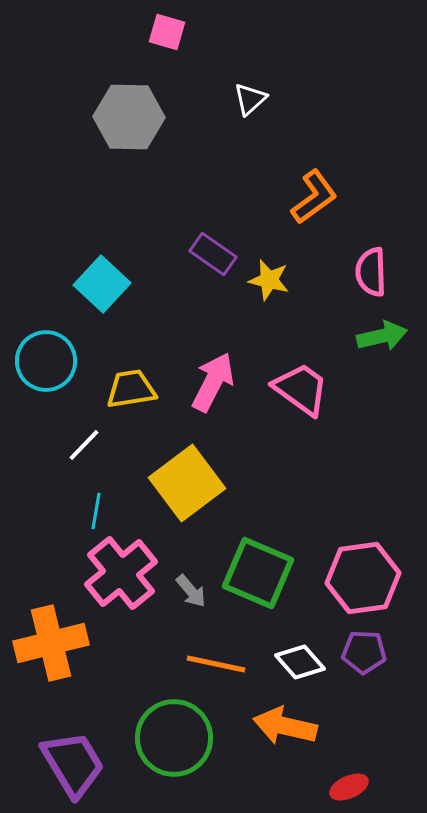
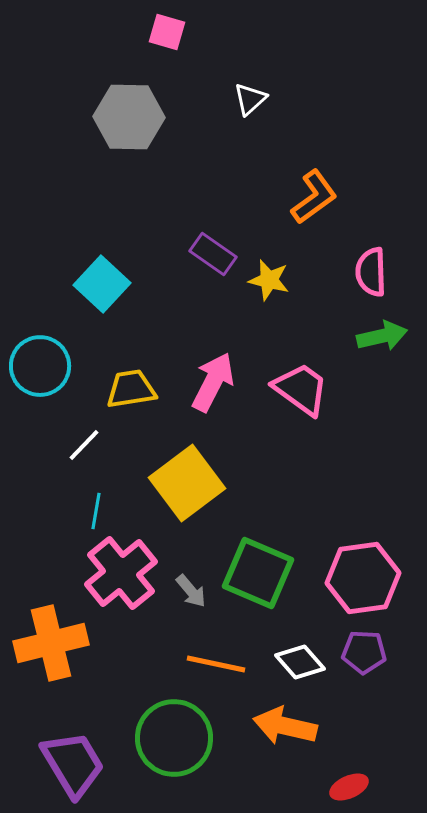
cyan circle: moved 6 px left, 5 px down
